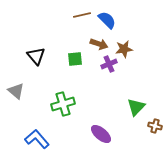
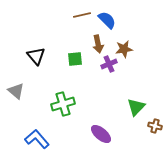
brown arrow: moved 1 px left; rotated 60 degrees clockwise
